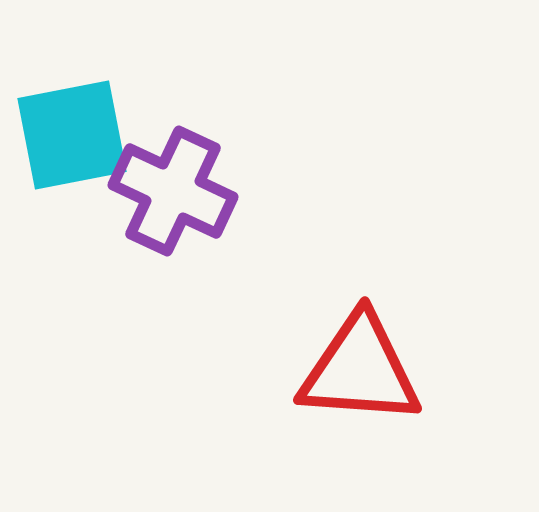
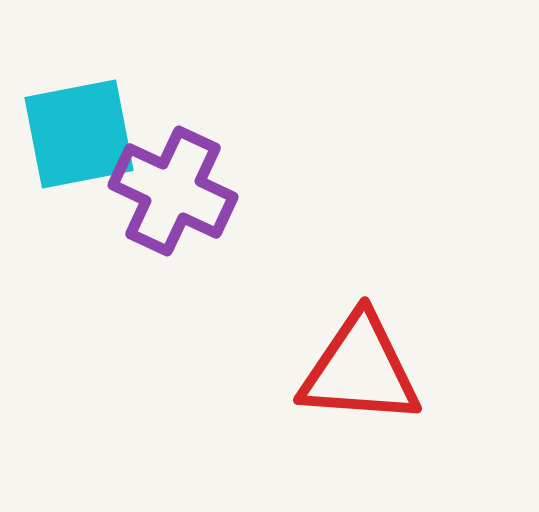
cyan square: moved 7 px right, 1 px up
